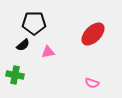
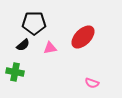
red ellipse: moved 10 px left, 3 px down
pink triangle: moved 2 px right, 4 px up
green cross: moved 3 px up
